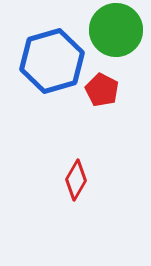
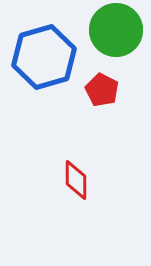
blue hexagon: moved 8 px left, 4 px up
red diamond: rotated 30 degrees counterclockwise
